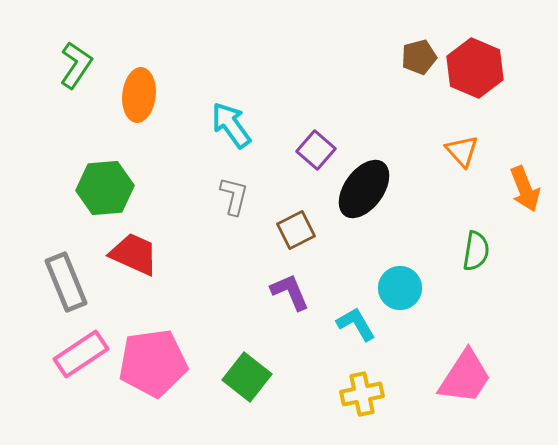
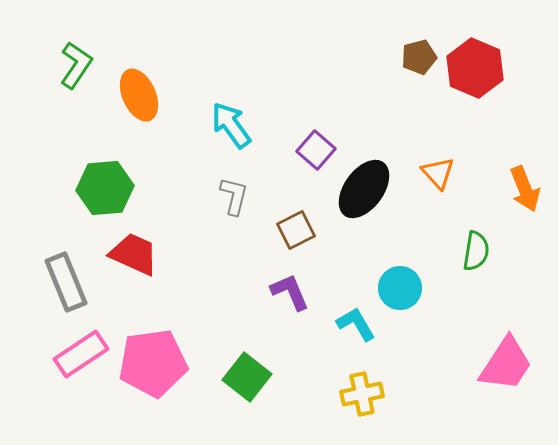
orange ellipse: rotated 30 degrees counterclockwise
orange triangle: moved 24 px left, 22 px down
pink trapezoid: moved 41 px right, 13 px up
